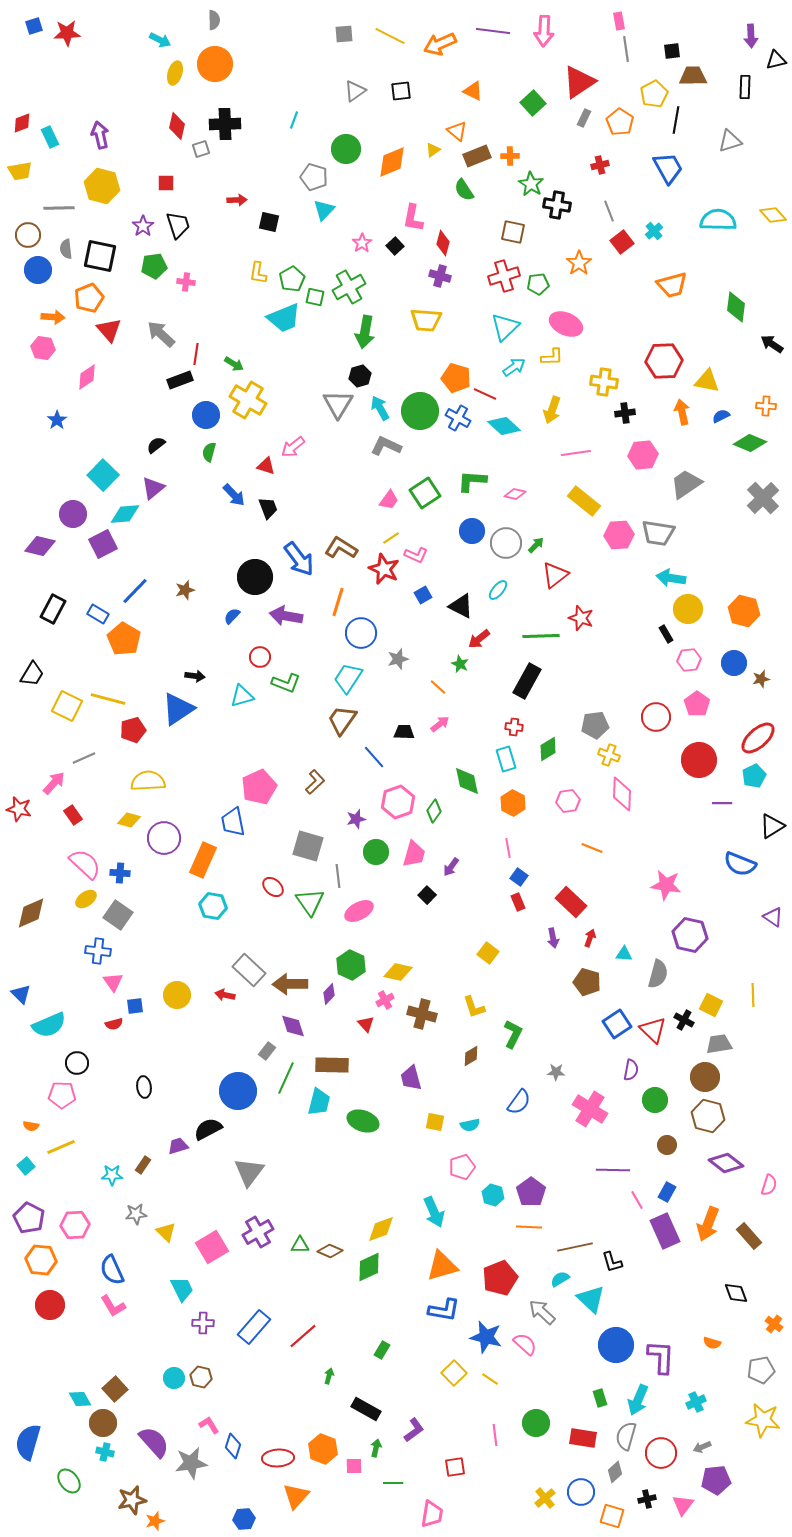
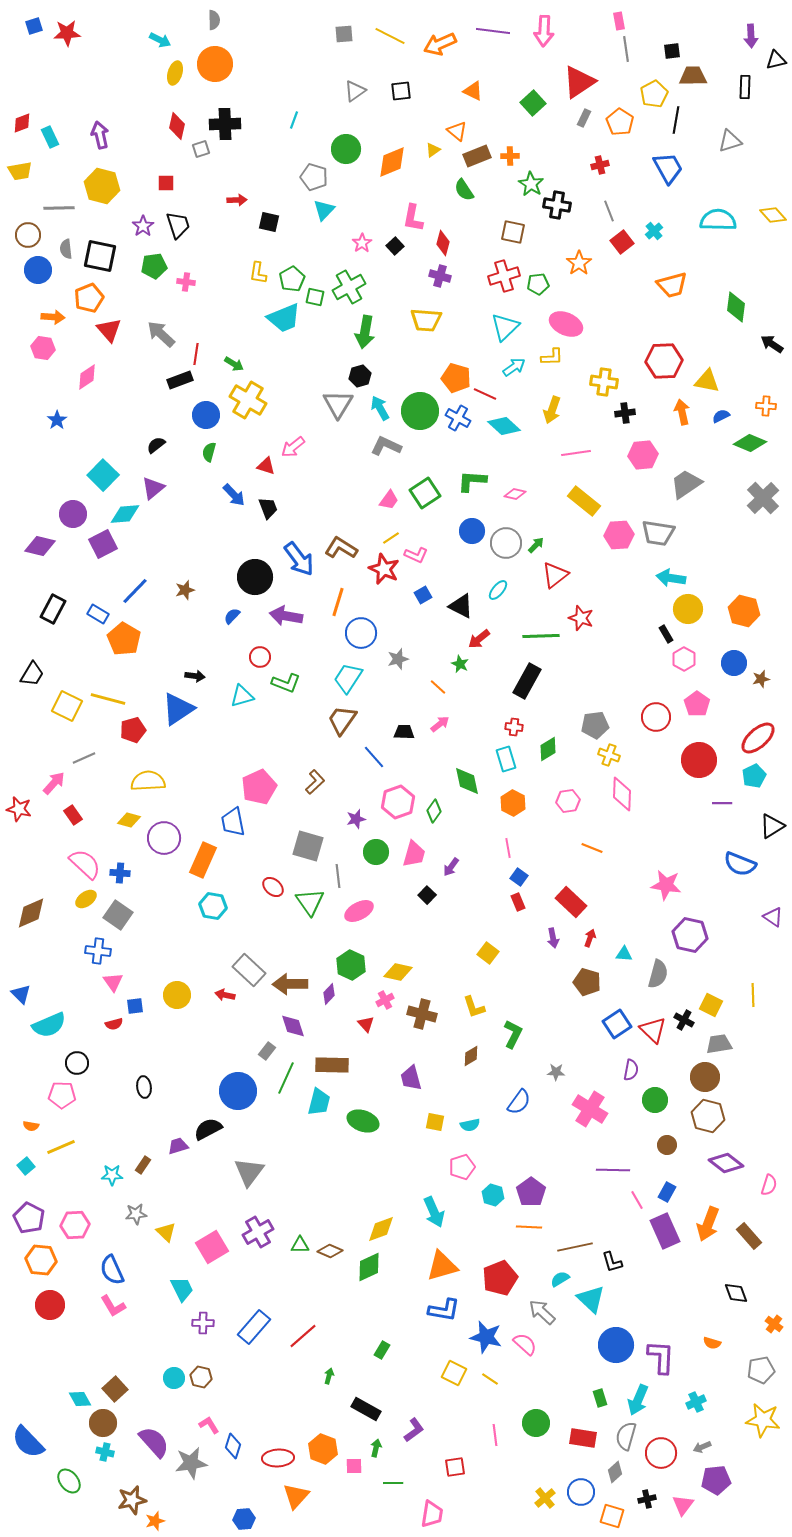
pink hexagon at (689, 660): moved 5 px left, 1 px up; rotated 25 degrees counterclockwise
yellow square at (454, 1373): rotated 20 degrees counterclockwise
blue semicircle at (28, 1442): rotated 60 degrees counterclockwise
